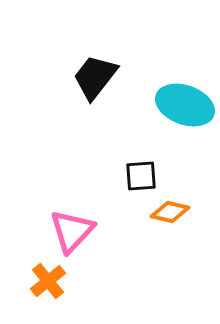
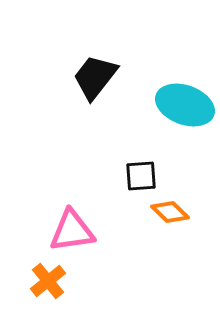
orange diamond: rotated 30 degrees clockwise
pink triangle: rotated 39 degrees clockwise
